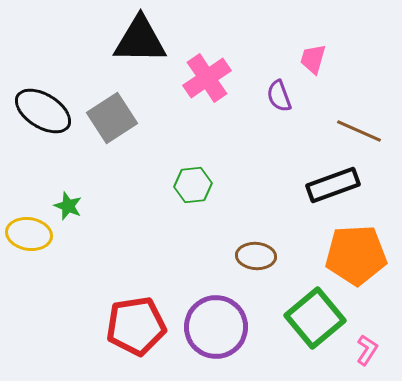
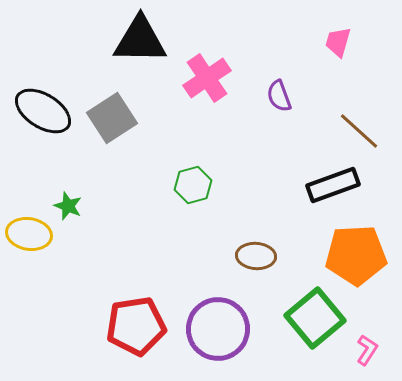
pink trapezoid: moved 25 px right, 17 px up
brown line: rotated 18 degrees clockwise
green hexagon: rotated 9 degrees counterclockwise
purple circle: moved 2 px right, 2 px down
